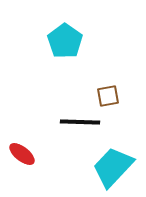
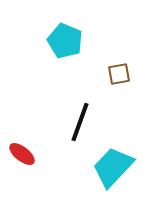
cyan pentagon: rotated 12 degrees counterclockwise
brown square: moved 11 px right, 22 px up
black line: rotated 72 degrees counterclockwise
